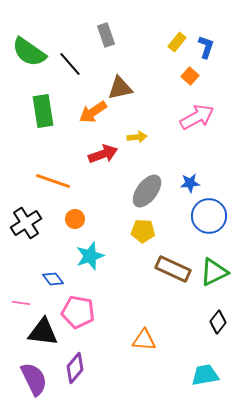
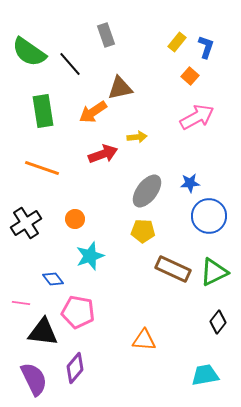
orange line: moved 11 px left, 13 px up
